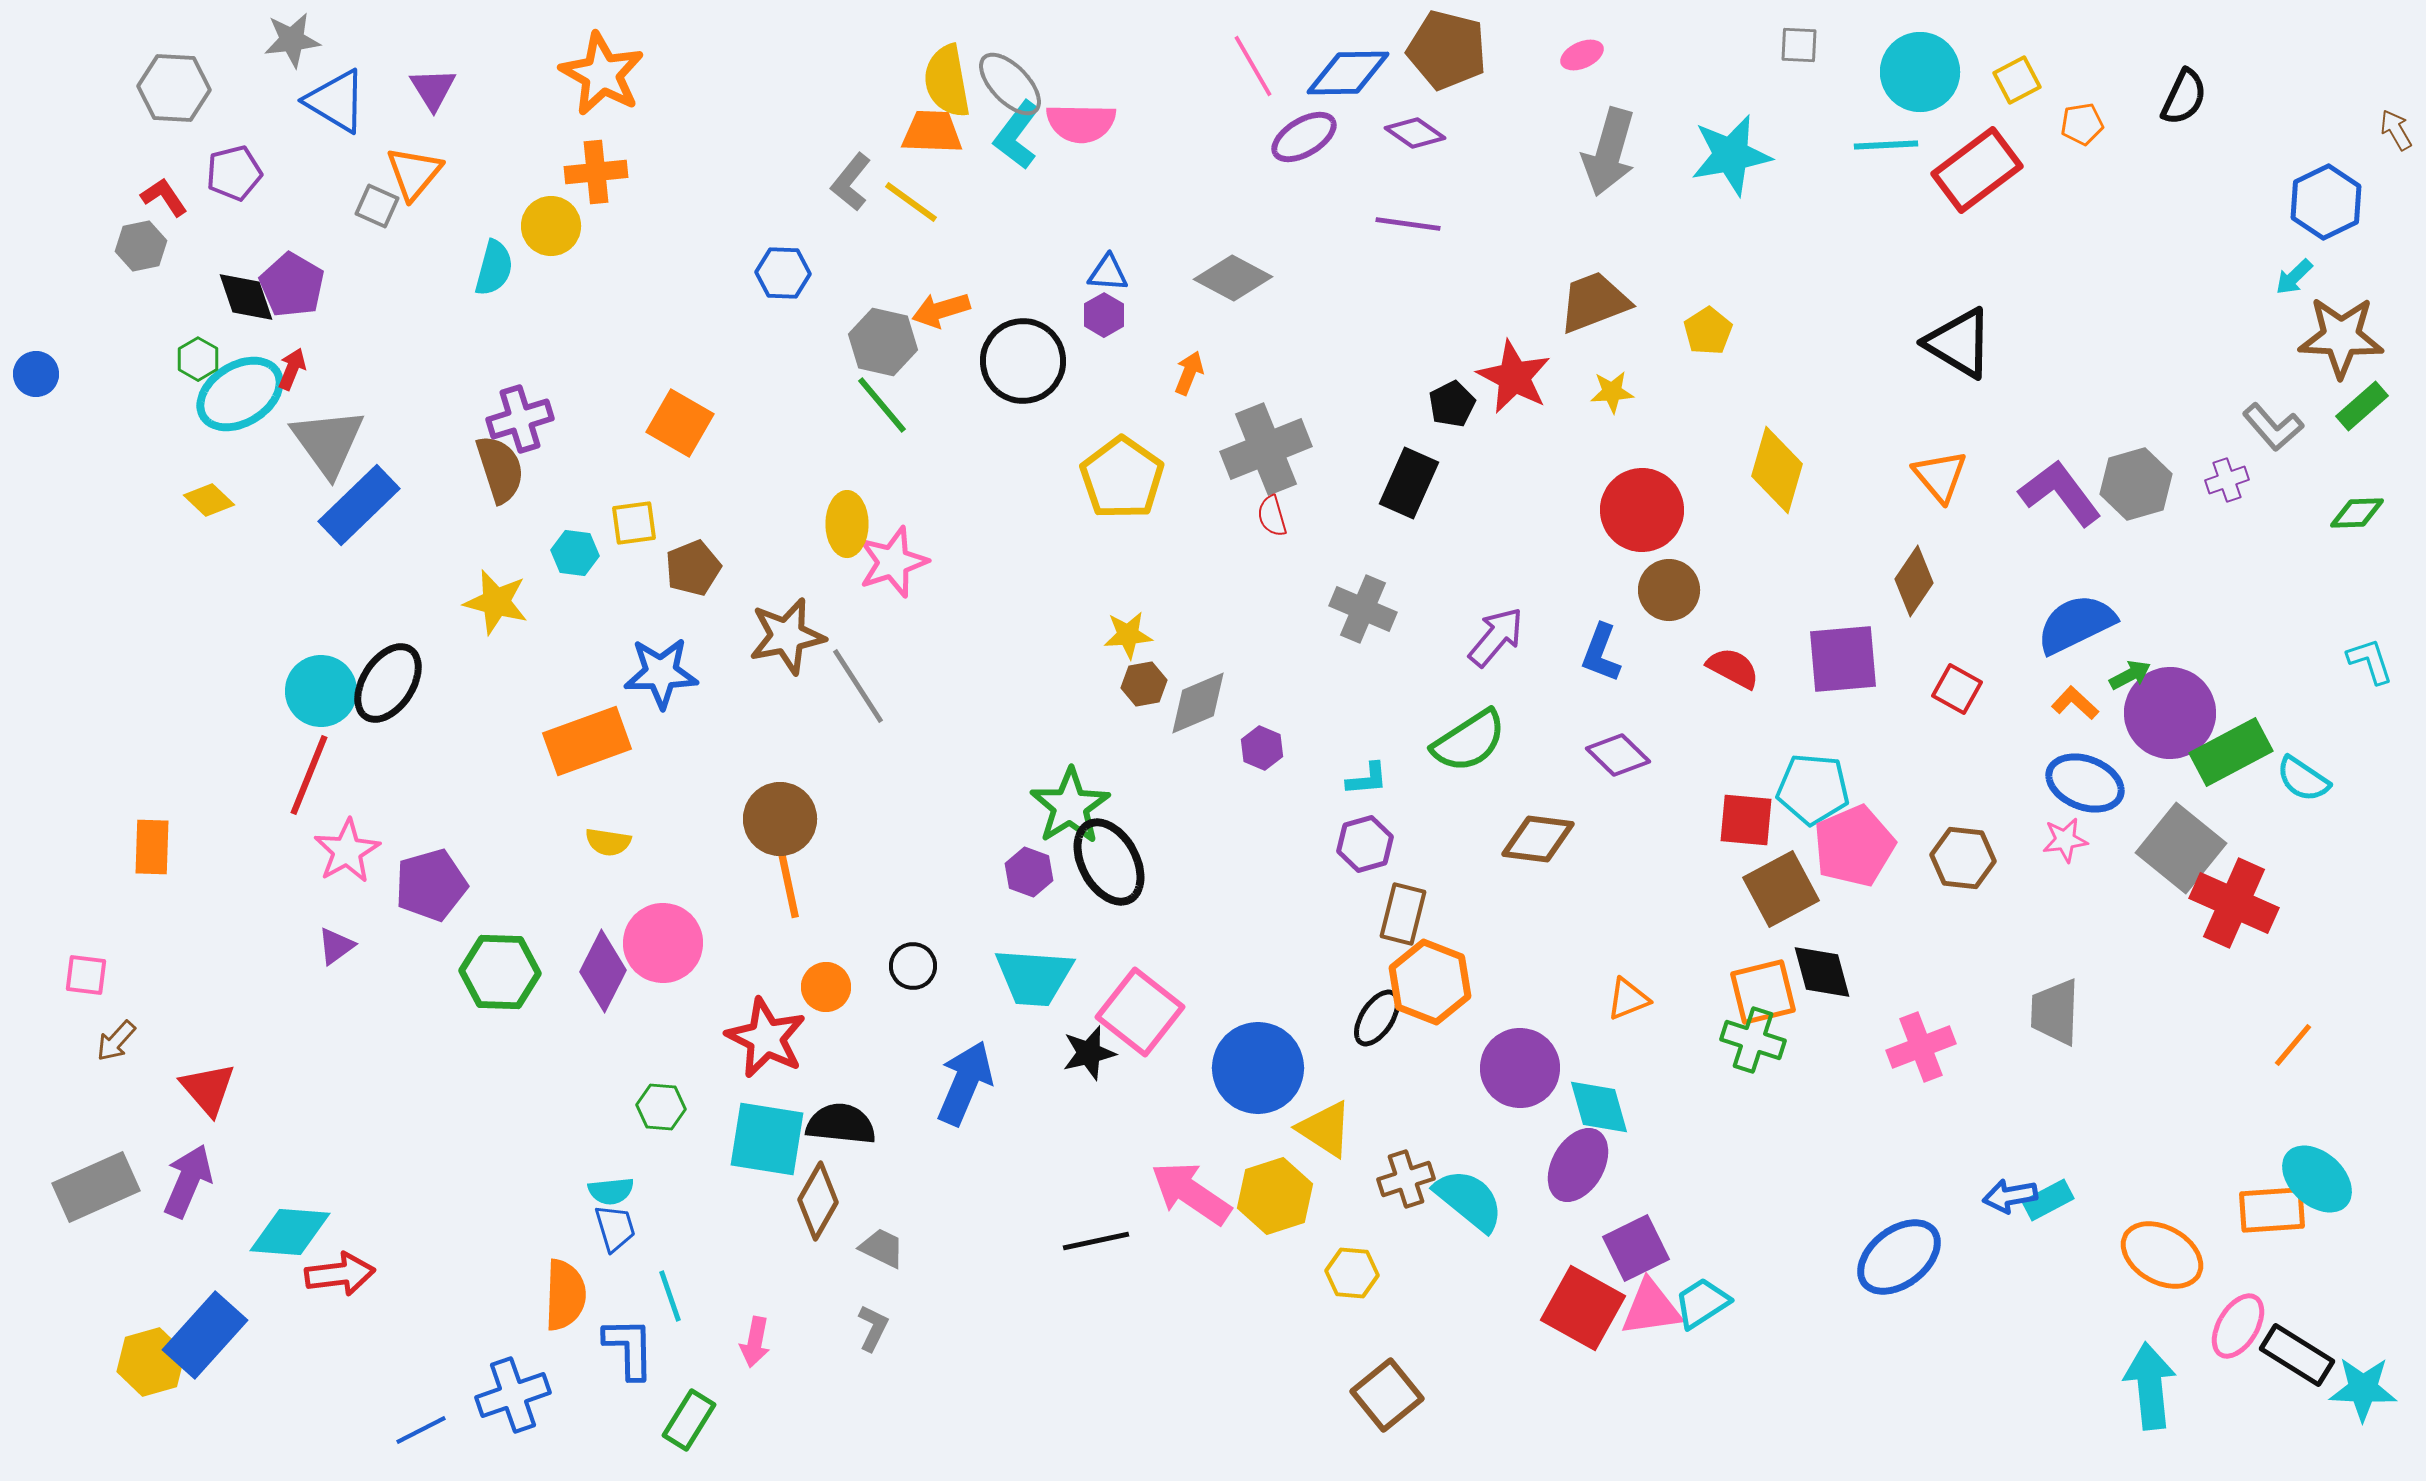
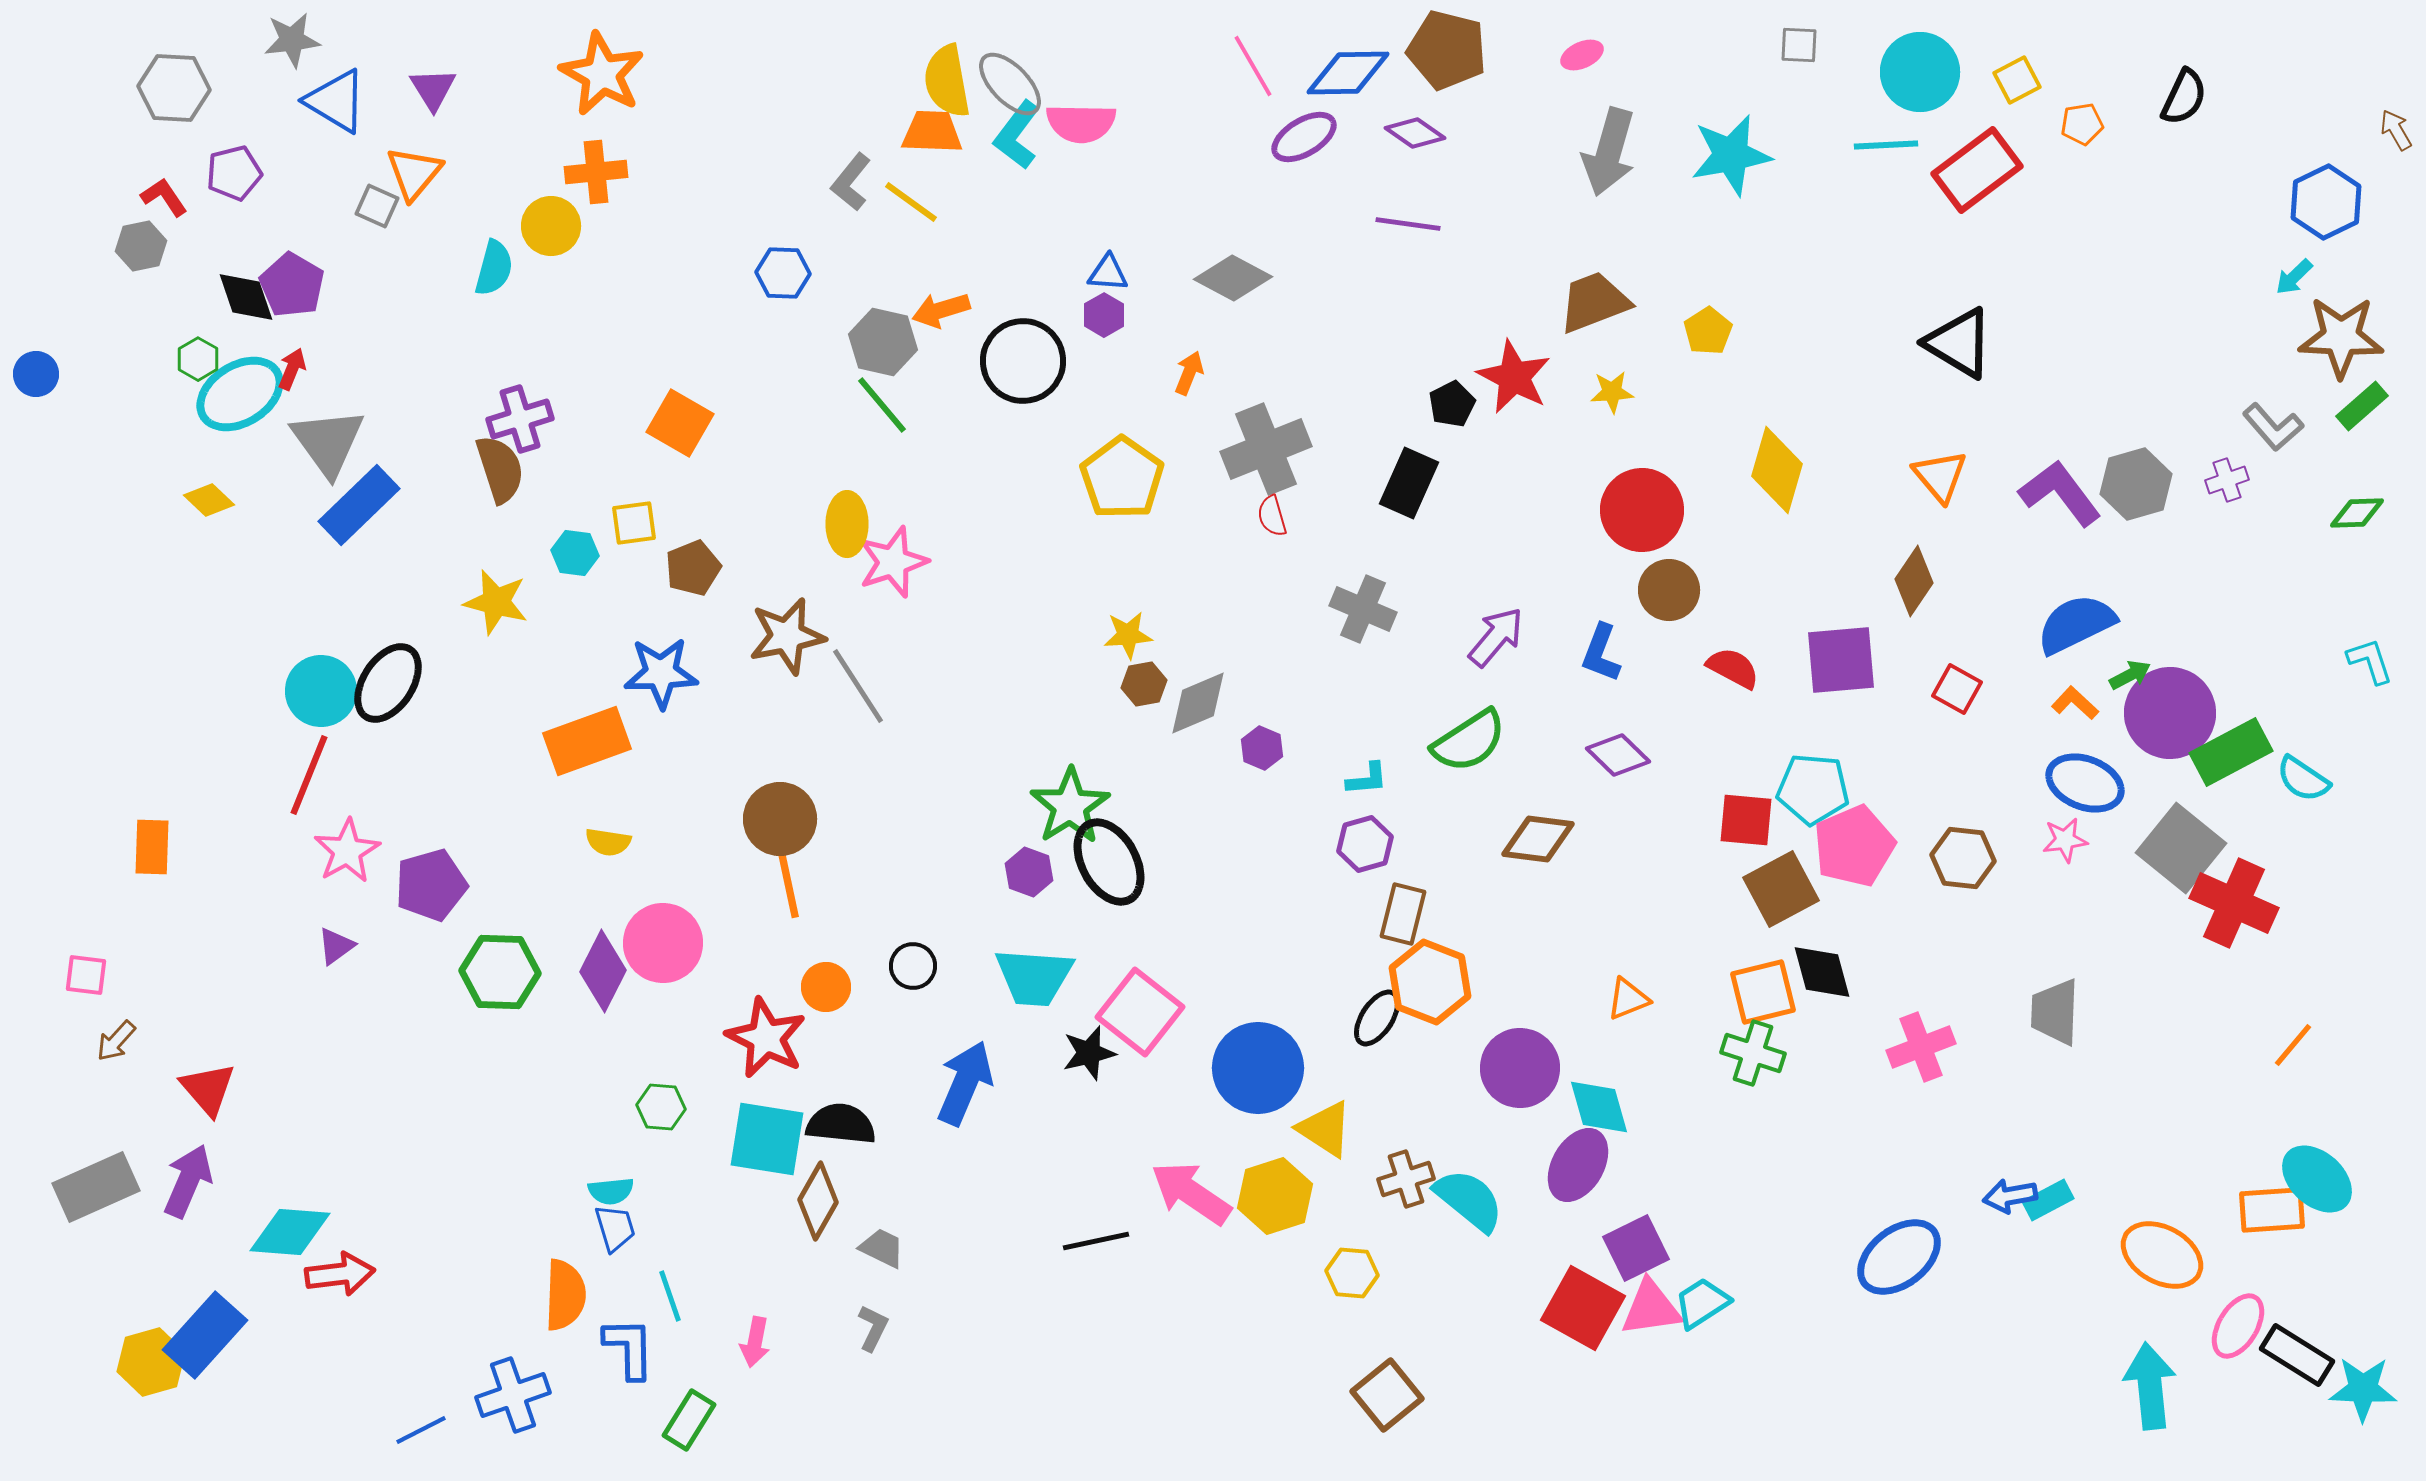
purple square at (1843, 659): moved 2 px left, 1 px down
green cross at (1753, 1040): moved 13 px down
